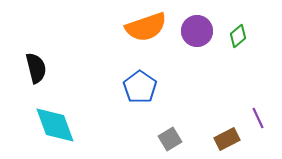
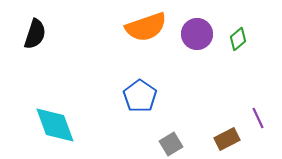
purple circle: moved 3 px down
green diamond: moved 3 px down
black semicircle: moved 1 px left, 34 px up; rotated 32 degrees clockwise
blue pentagon: moved 9 px down
gray square: moved 1 px right, 5 px down
